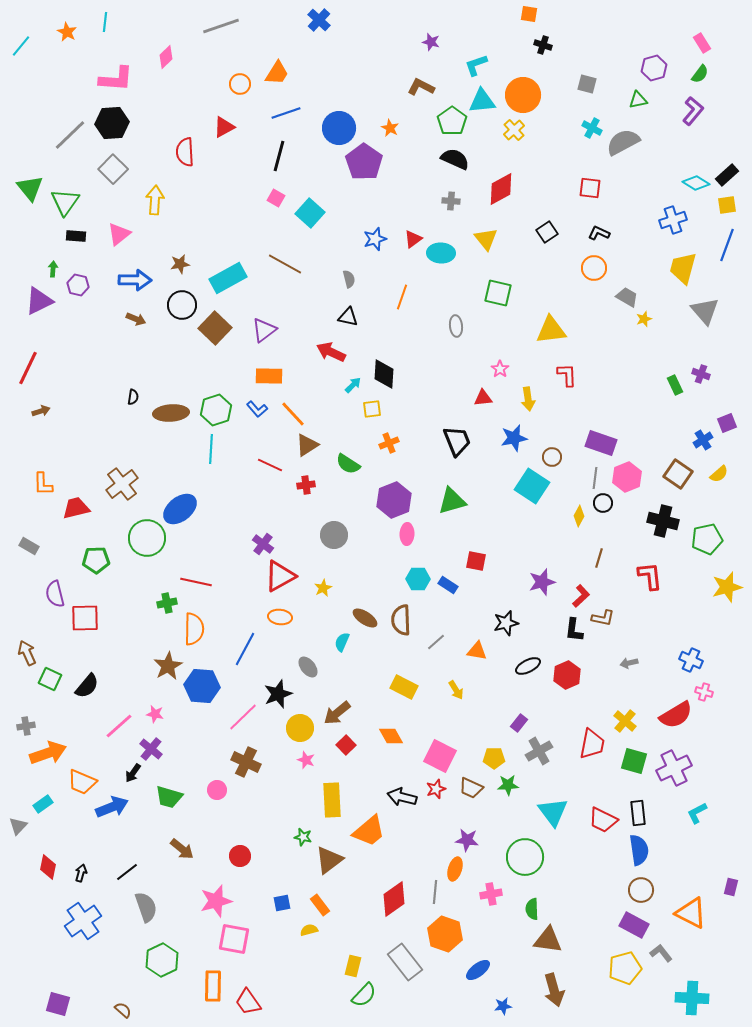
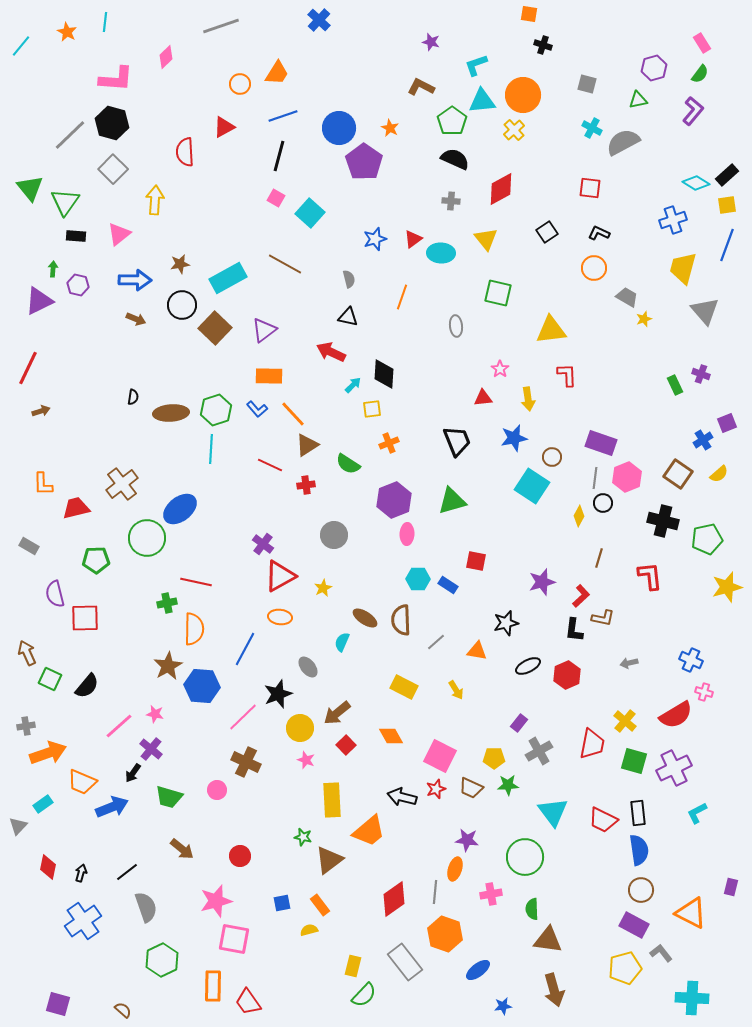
blue line at (286, 113): moved 3 px left, 3 px down
black hexagon at (112, 123): rotated 20 degrees clockwise
